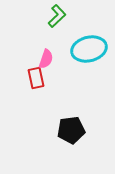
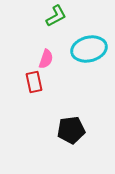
green L-shape: moved 1 px left; rotated 15 degrees clockwise
red rectangle: moved 2 px left, 4 px down
